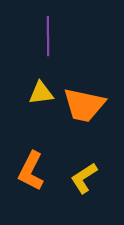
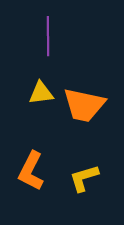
yellow L-shape: rotated 16 degrees clockwise
